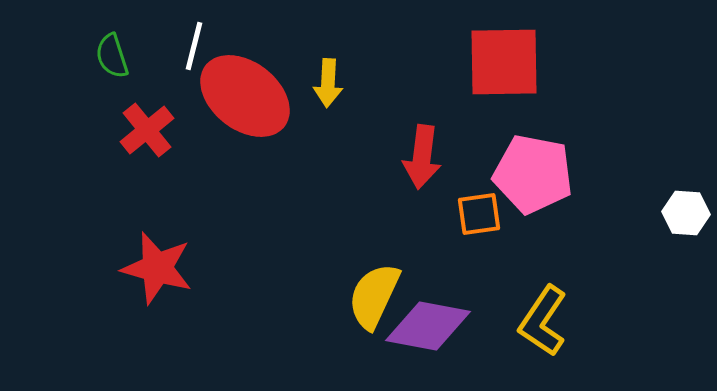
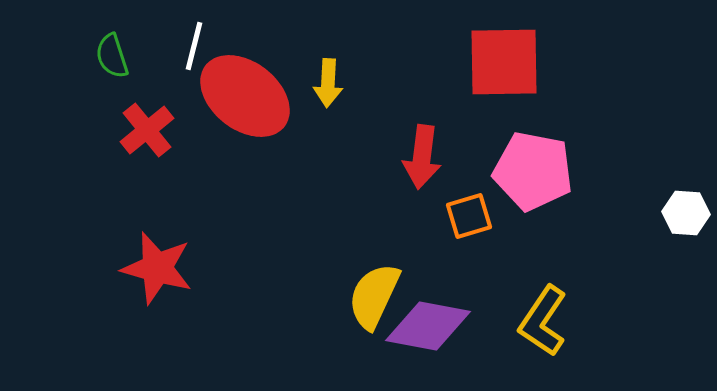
pink pentagon: moved 3 px up
orange square: moved 10 px left, 2 px down; rotated 9 degrees counterclockwise
